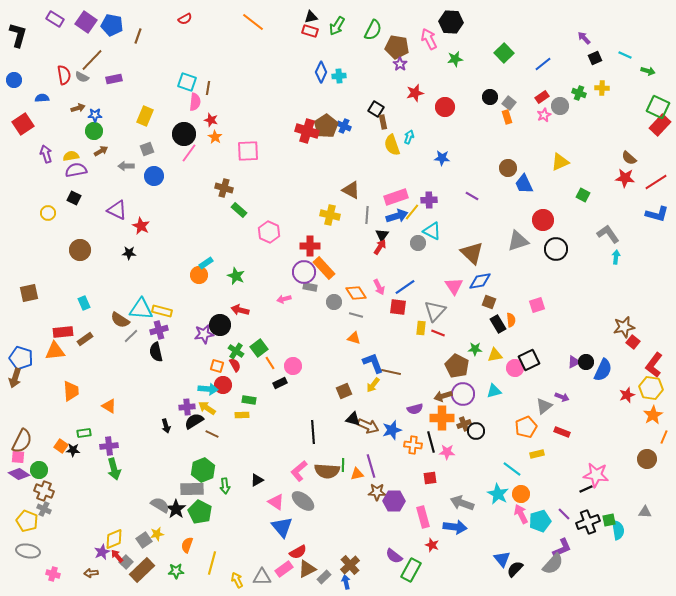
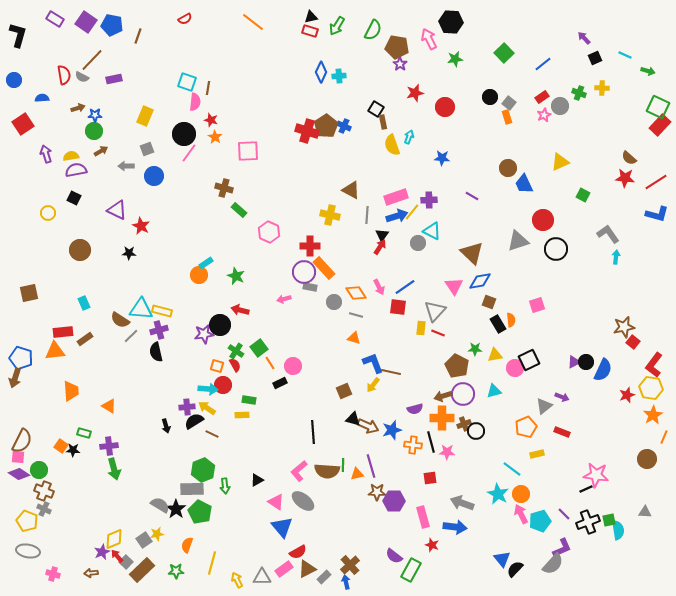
green rectangle at (84, 433): rotated 24 degrees clockwise
